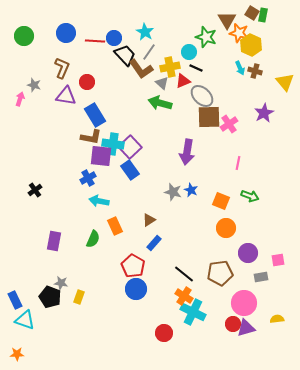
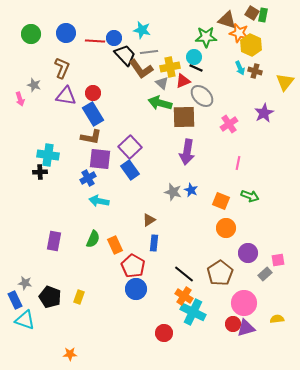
brown triangle at (227, 20): rotated 42 degrees counterclockwise
cyan star at (145, 32): moved 3 px left, 2 px up; rotated 18 degrees counterclockwise
green circle at (24, 36): moved 7 px right, 2 px up
green star at (206, 37): rotated 20 degrees counterclockwise
gray line at (149, 52): rotated 48 degrees clockwise
cyan circle at (189, 52): moved 5 px right, 5 px down
red circle at (87, 82): moved 6 px right, 11 px down
yellow triangle at (285, 82): rotated 18 degrees clockwise
pink arrow at (20, 99): rotated 144 degrees clockwise
blue rectangle at (95, 115): moved 2 px left, 1 px up
brown square at (209, 117): moved 25 px left
cyan cross at (113, 144): moved 65 px left, 11 px down
purple square at (101, 156): moved 1 px left, 3 px down
black cross at (35, 190): moved 5 px right, 18 px up; rotated 32 degrees clockwise
orange rectangle at (115, 226): moved 19 px down
blue rectangle at (154, 243): rotated 35 degrees counterclockwise
brown pentagon at (220, 273): rotated 25 degrees counterclockwise
gray rectangle at (261, 277): moved 4 px right, 3 px up; rotated 32 degrees counterclockwise
gray star at (61, 283): moved 36 px left
orange star at (17, 354): moved 53 px right
